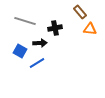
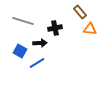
gray line: moved 2 px left
